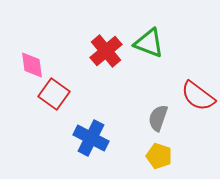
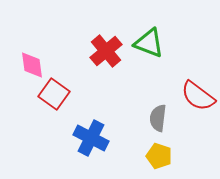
gray semicircle: rotated 12 degrees counterclockwise
